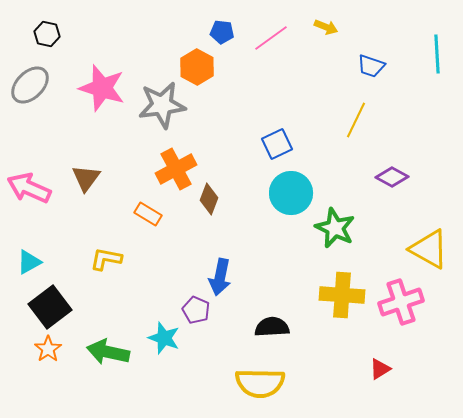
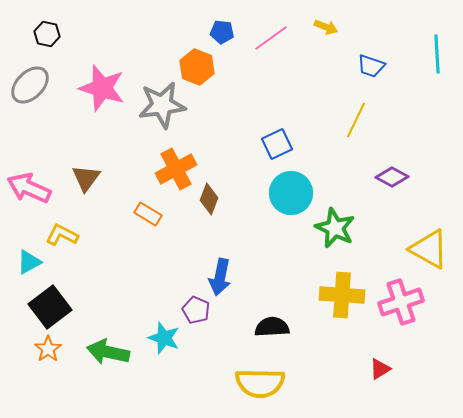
orange hexagon: rotated 8 degrees counterclockwise
yellow L-shape: moved 44 px left, 24 px up; rotated 16 degrees clockwise
